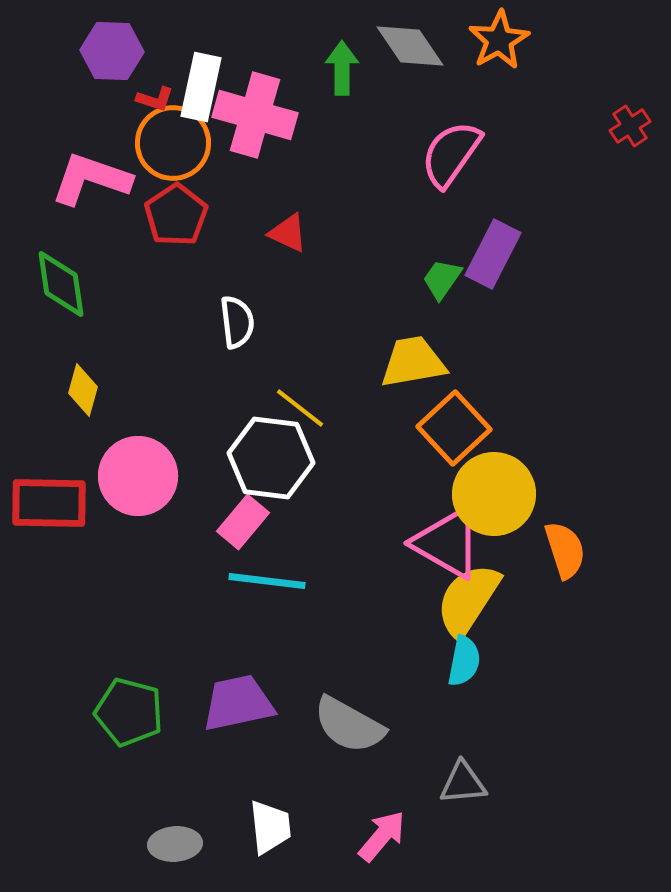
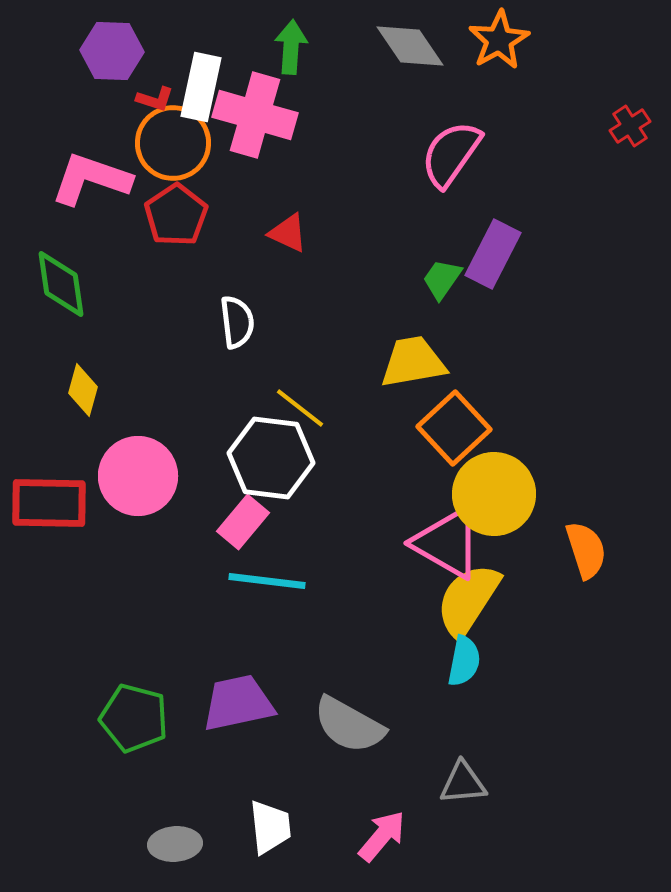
green arrow: moved 51 px left, 21 px up; rotated 4 degrees clockwise
orange semicircle: moved 21 px right
green pentagon: moved 5 px right, 6 px down
